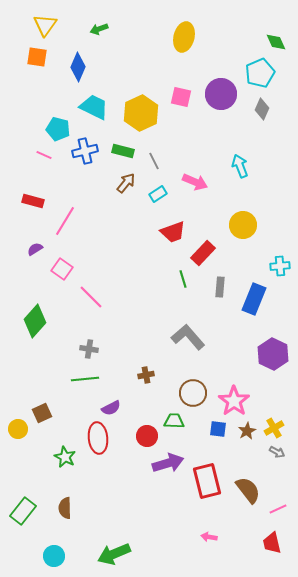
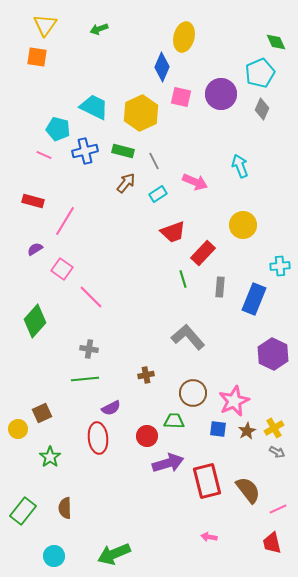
blue diamond at (78, 67): moved 84 px right
pink star at (234, 401): rotated 12 degrees clockwise
green star at (65, 457): moved 15 px left; rotated 10 degrees clockwise
